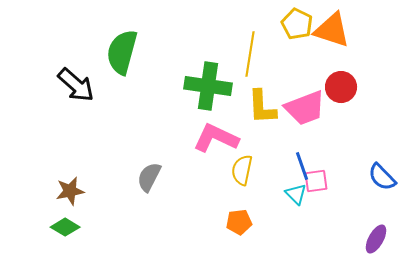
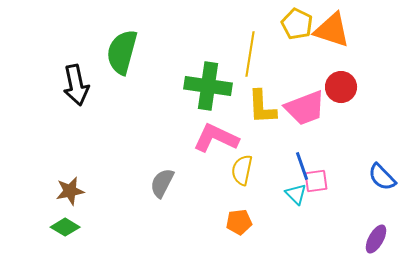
black arrow: rotated 36 degrees clockwise
gray semicircle: moved 13 px right, 6 px down
